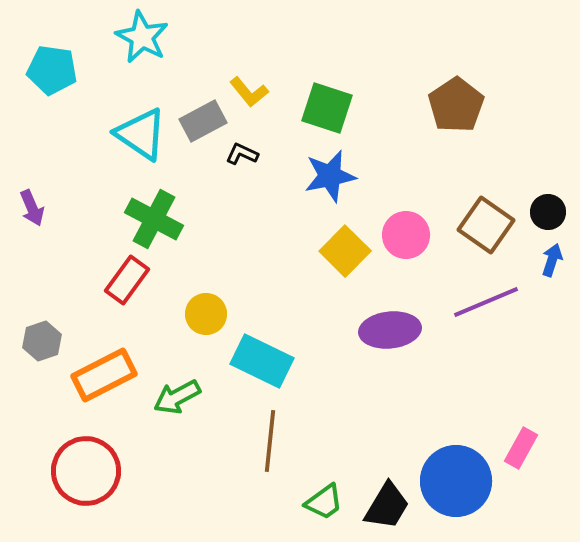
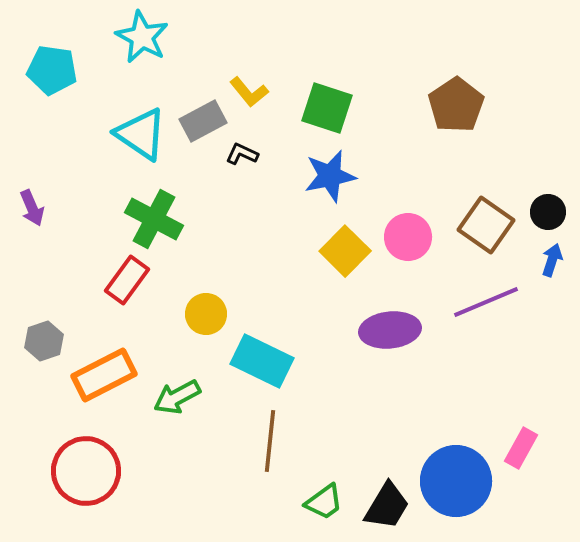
pink circle: moved 2 px right, 2 px down
gray hexagon: moved 2 px right
